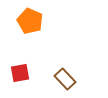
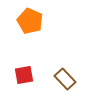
red square: moved 4 px right, 2 px down
